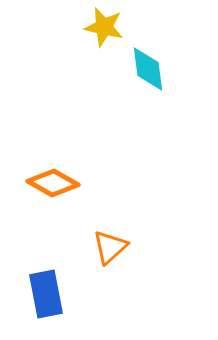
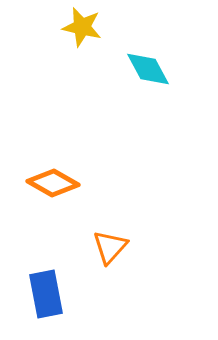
yellow star: moved 22 px left
cyan diamond: rotated 21 degrees counterclockwise
orange triangle: rotated 6 degrees counterclockwise
